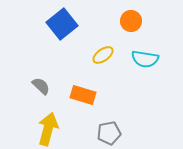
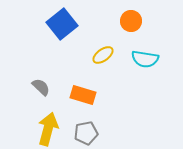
gray semicircle: moved 1 px down
gray pentagon: moved 23 px left
